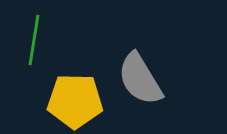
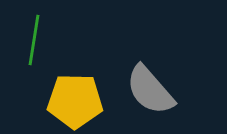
gray semicircle: moved 10 px right, 11 px down; rotated 10 degrees counterclockwise
